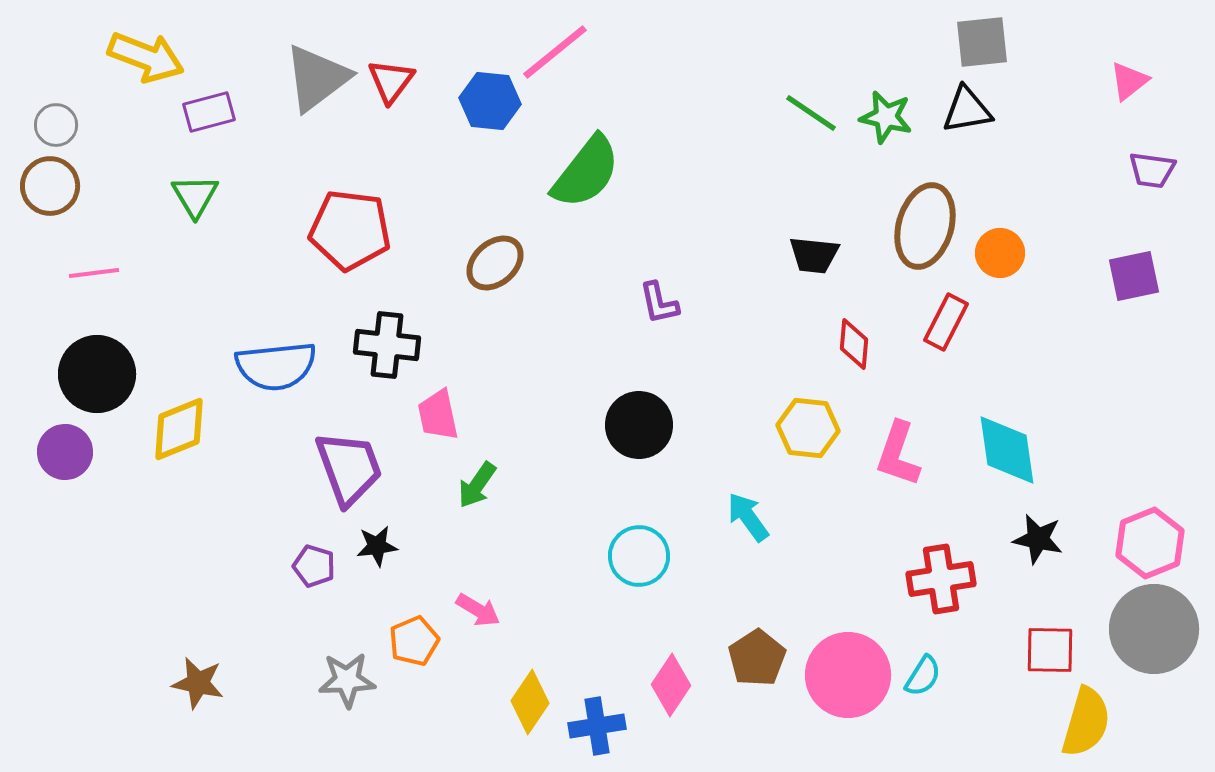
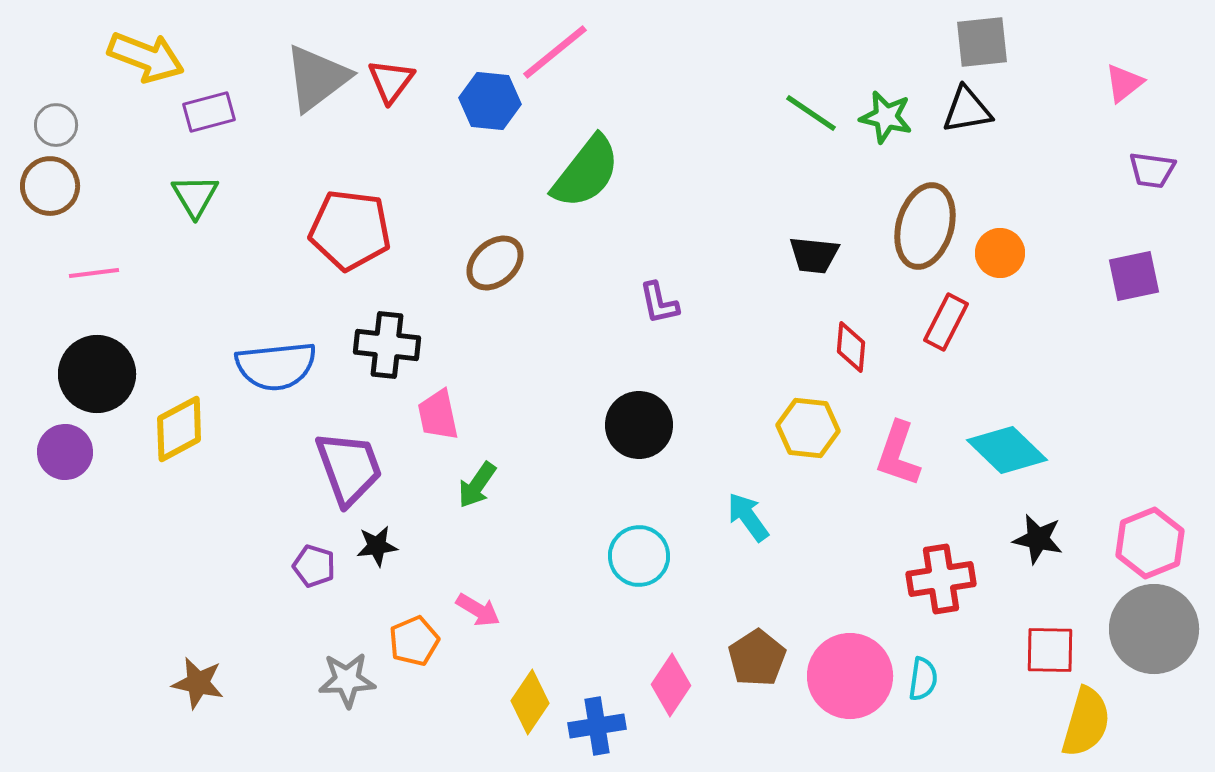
pink triangle at (1129, 81): moved 5 px left, 2 px down
red diamond at (854, 344): moved 3 px left, 3 px down
yellow diamond at (179, 429): rotated 6 degrees counterclockwise
cyan diamond at (1007, 450): rotated 38 degrees counterclockwise
pink circle at (848, 675): moved 2 px right, 1 px down
cyan semicircle at (923, 676): moved 3 px down; rotated 24 degrees counterclockwise
